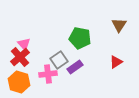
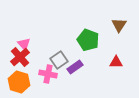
green pentagon: moved 8 px right, 2 px down; rotated 10 degrees clockwise
red triangle: rotated 32 degrees clockwise
pink cross: rotated 18 degrees clockwise
